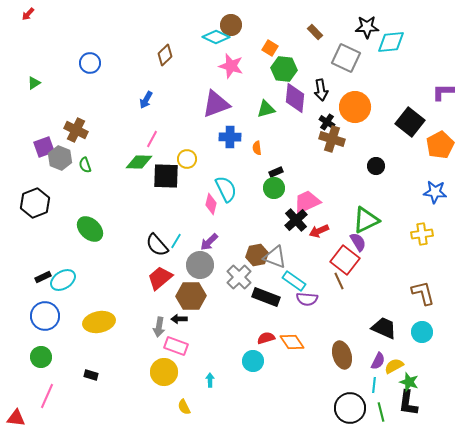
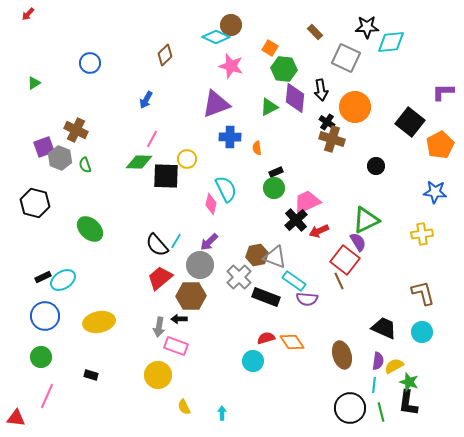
green triangle at (266, 109): moved 3 px right, 2 px up; rotated 12 degrees counterclockwise
black hexagon at (35, 203): rotated 24 degrees counterclockwise
purple semicircle at (378, 361): rotated 18 degrees counterclockwise
yellow circle at (164, 372): moved 6 px left, 3 px down
cyan arrow at (210, 380): moved 12 px right, 33 px down
